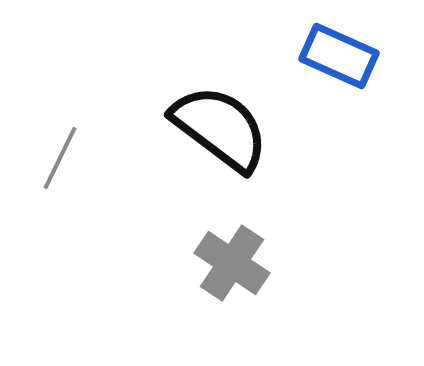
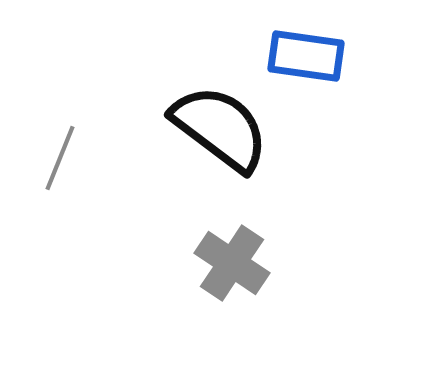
blue rectangle: moved 33 px left; rotated 16 degrees counterclockwise
gray line: rotated 4 degrees counterclockwise
